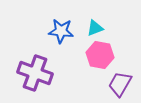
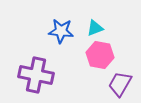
purple cross: moved 1 px right, 2 px down; rotated 8 degrees counterclockwise
